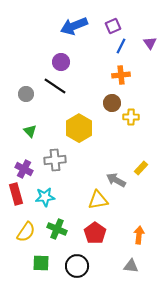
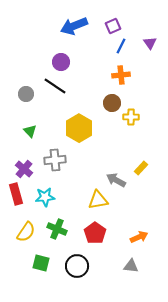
purple cross: rotated 12 degrees clockwise
orange arrow: moved 2 px down; rotated 60 degrees clockwise
green square: rotated 12 degrees clockwise
